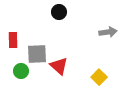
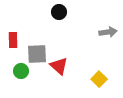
yellow square: moved 2 px down
